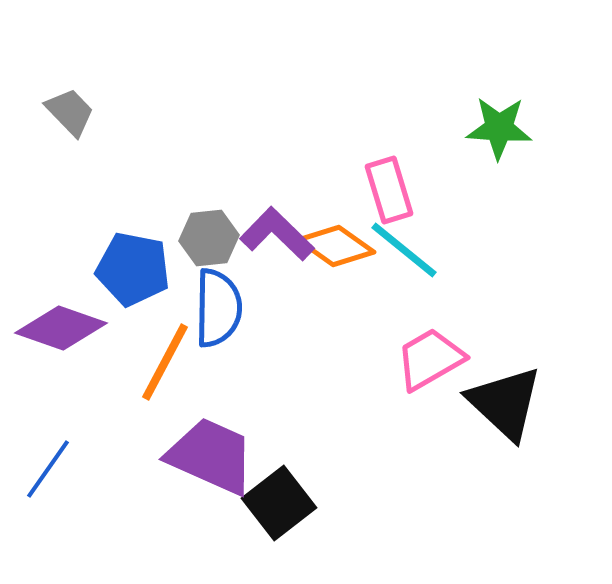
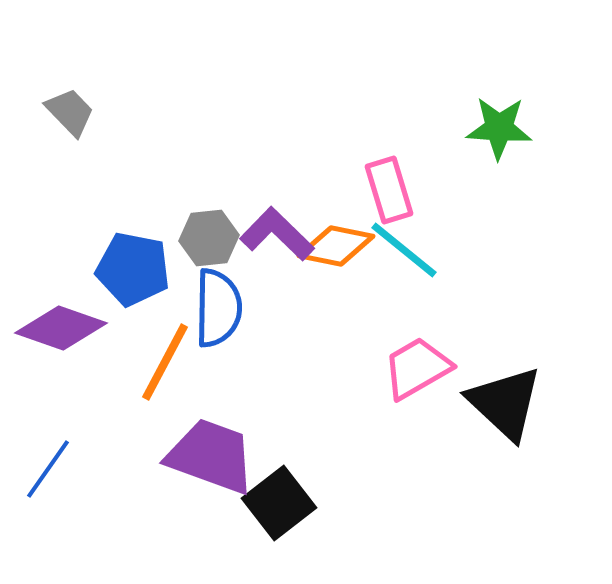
orange diamond: rotated 24 degrees counterclockwise
pink trapezoid: moved 13 px left, 9 px down
purple trapezoid: rotated 4 degrees counterclockwise
